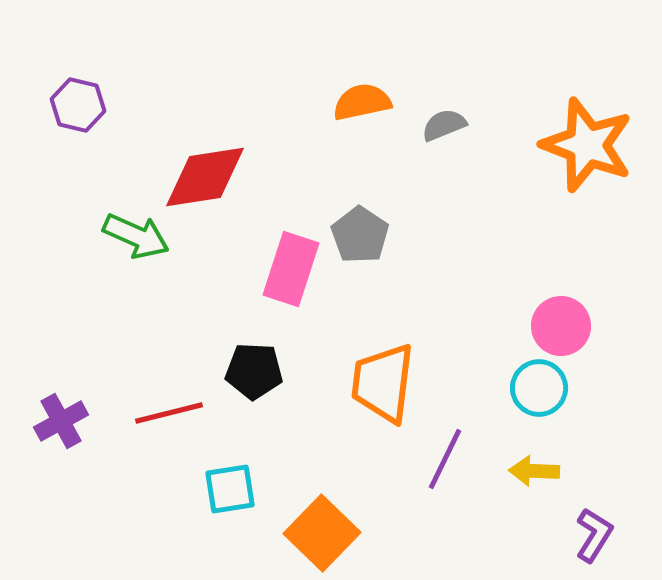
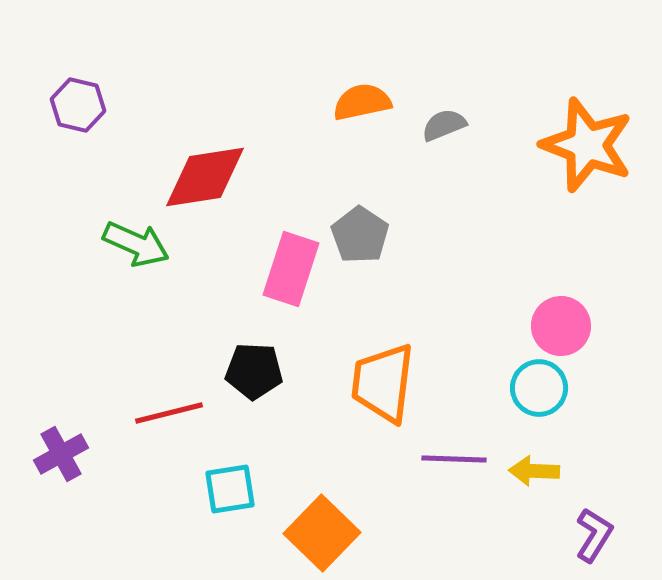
green arrow: moved 8 px down
purple cross: moved 33 px down
purple line: moved 9 px right; rotated 66 degrees clockwise
